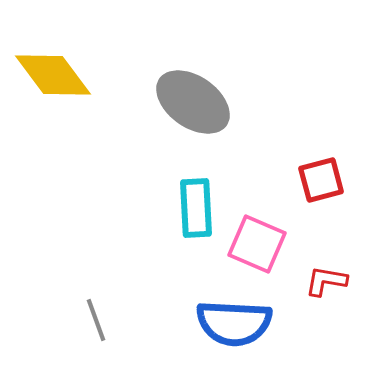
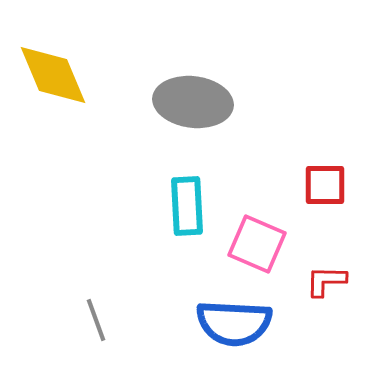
yellow diamond: rotated 14 degrees clockwise
gray ellipse: rotated 28 degrees counterclockwise
red square: moved 4 px right, 5 px down; rotated 15 degrees clockwise
cyan rectangle: moved 9 px left, 2 px up
red L-shape: rotated 9 degrees counterclockwise
